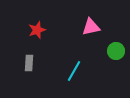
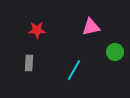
red star: rotated 18 degrees clockwise
green circle: moved 1 px left, 1 px down
cyan line: moved 1 px up
